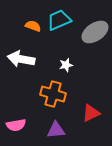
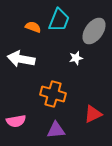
cyan trapezoid: rotated 135 degrees clockwise
orange semicircle: moved 1 px down
gray ellipse: moved 1 px left, 1 px up; rotated 20 degrees counterclockwise
white star: moved 10 px right, 7 px up
red triangle: moved 2 px right, 1 px down
pink semicircle: moved 4 px up
